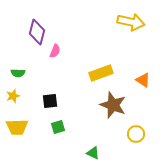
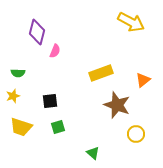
yellow arrow: rotated 16 degrees clockwise
orange triangle: rotated 49 degrees clockwise
brown star: moved 4 px right
yellow trapezoid: moved 4 px right; rotated 20 degrees clockwise
green triangle: rotated 16 degrees clockwise
